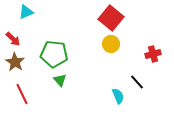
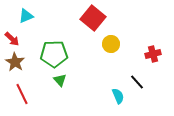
cyan triangle: moved 4 px down
red square: moved 18 px left
red arrow: moved 1 px left
green pentagon: rotated 8 degrees counterclockwise
